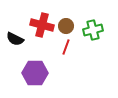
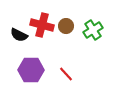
green cross: rotated 18 degrees counterclockwise
black semicircle: moved 4 px right, 4 px up
red line: moved 27 px down; rotated 63 degrees counterclockwise
purple hexagon: moved 4 px left, 3 px up
